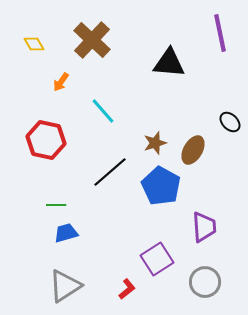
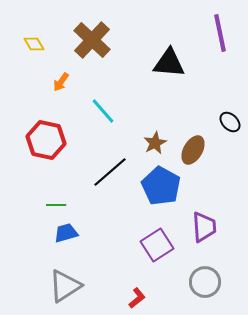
brown star: rotated 10 degrees counterclockwise
purple square: moved 14 px up
red L-shape: moved 10 px right, 9 px down
